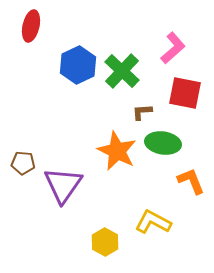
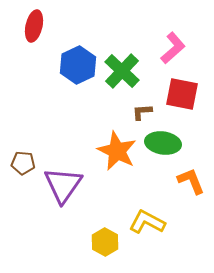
red ellipse: moved 3 px right
red square: moved 3 px left, 1 px down
yellow L-shape: moved 6 px left
